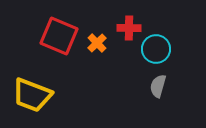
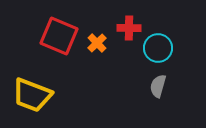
cyan circle: moved 2 px right, 1 px up
